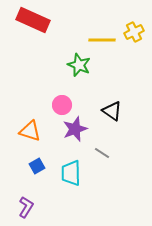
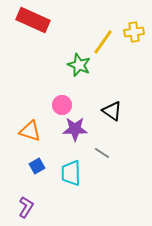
yellow cross: rotated 18 degrees clockwise
yellow line: moved 1 px right, 2 px down; rotated 56 degrees counterclockwise
purple star: rotated 20 degrees clockwise
